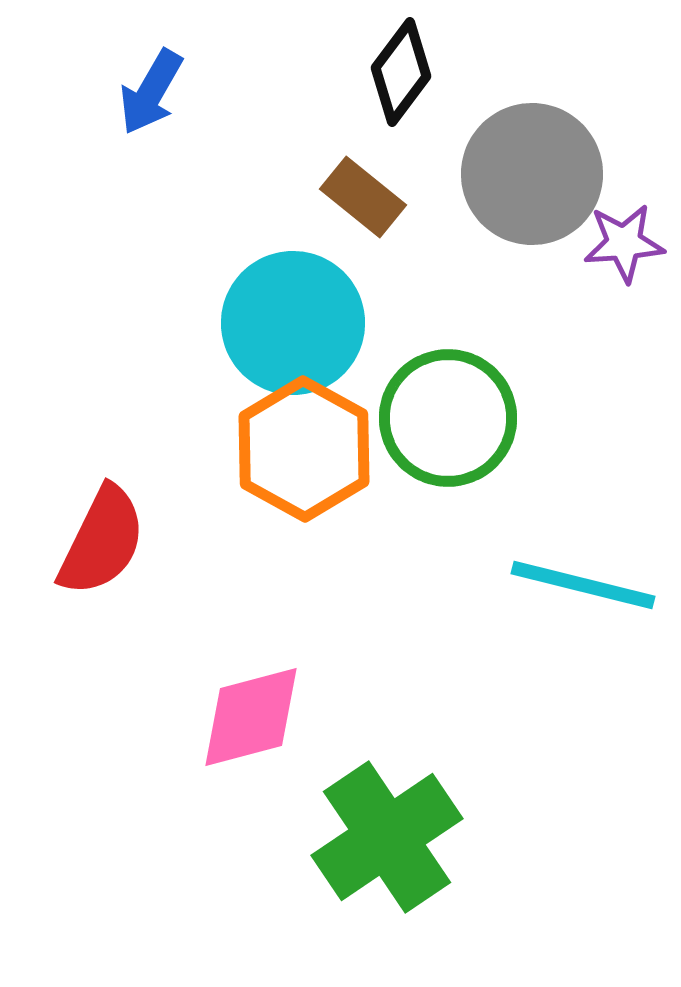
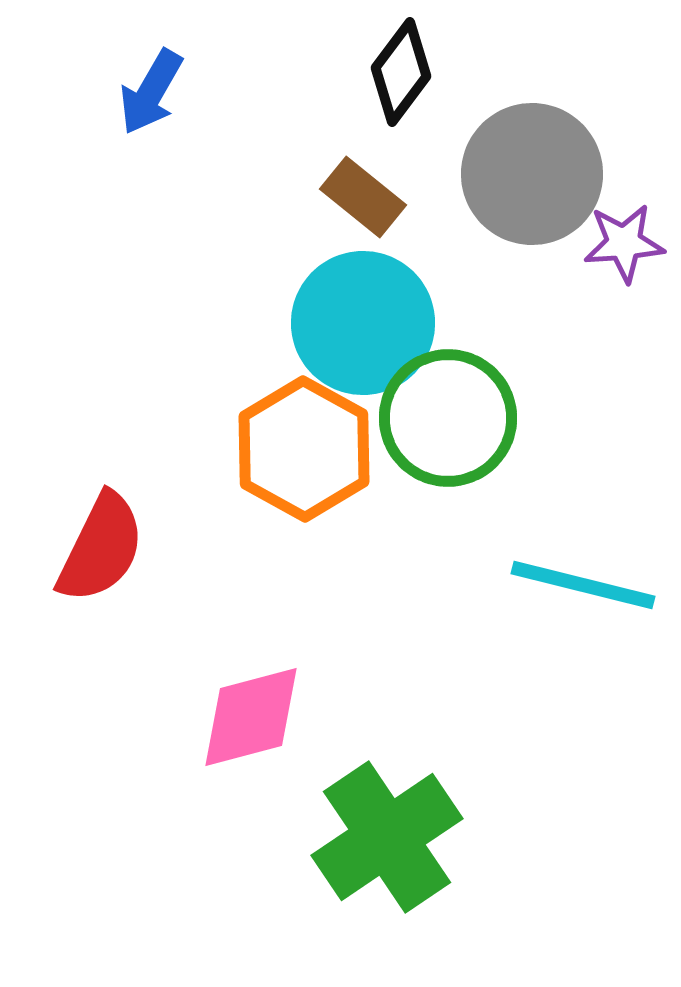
cyan circle: moved 70 px right
red semicircle: moved 1 px left, 7 px down
